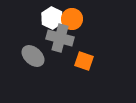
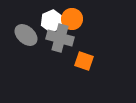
white hexagon: moved 3 px down; rotated 10 degrees clockwise
gray ellipse: moved 7 px left, 21 px up
